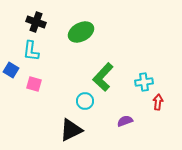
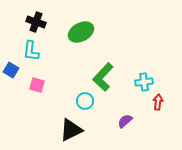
pink square: moved 3 px right, 1 px down
purple semicircle: rotated 21 degrees counterclockwise
